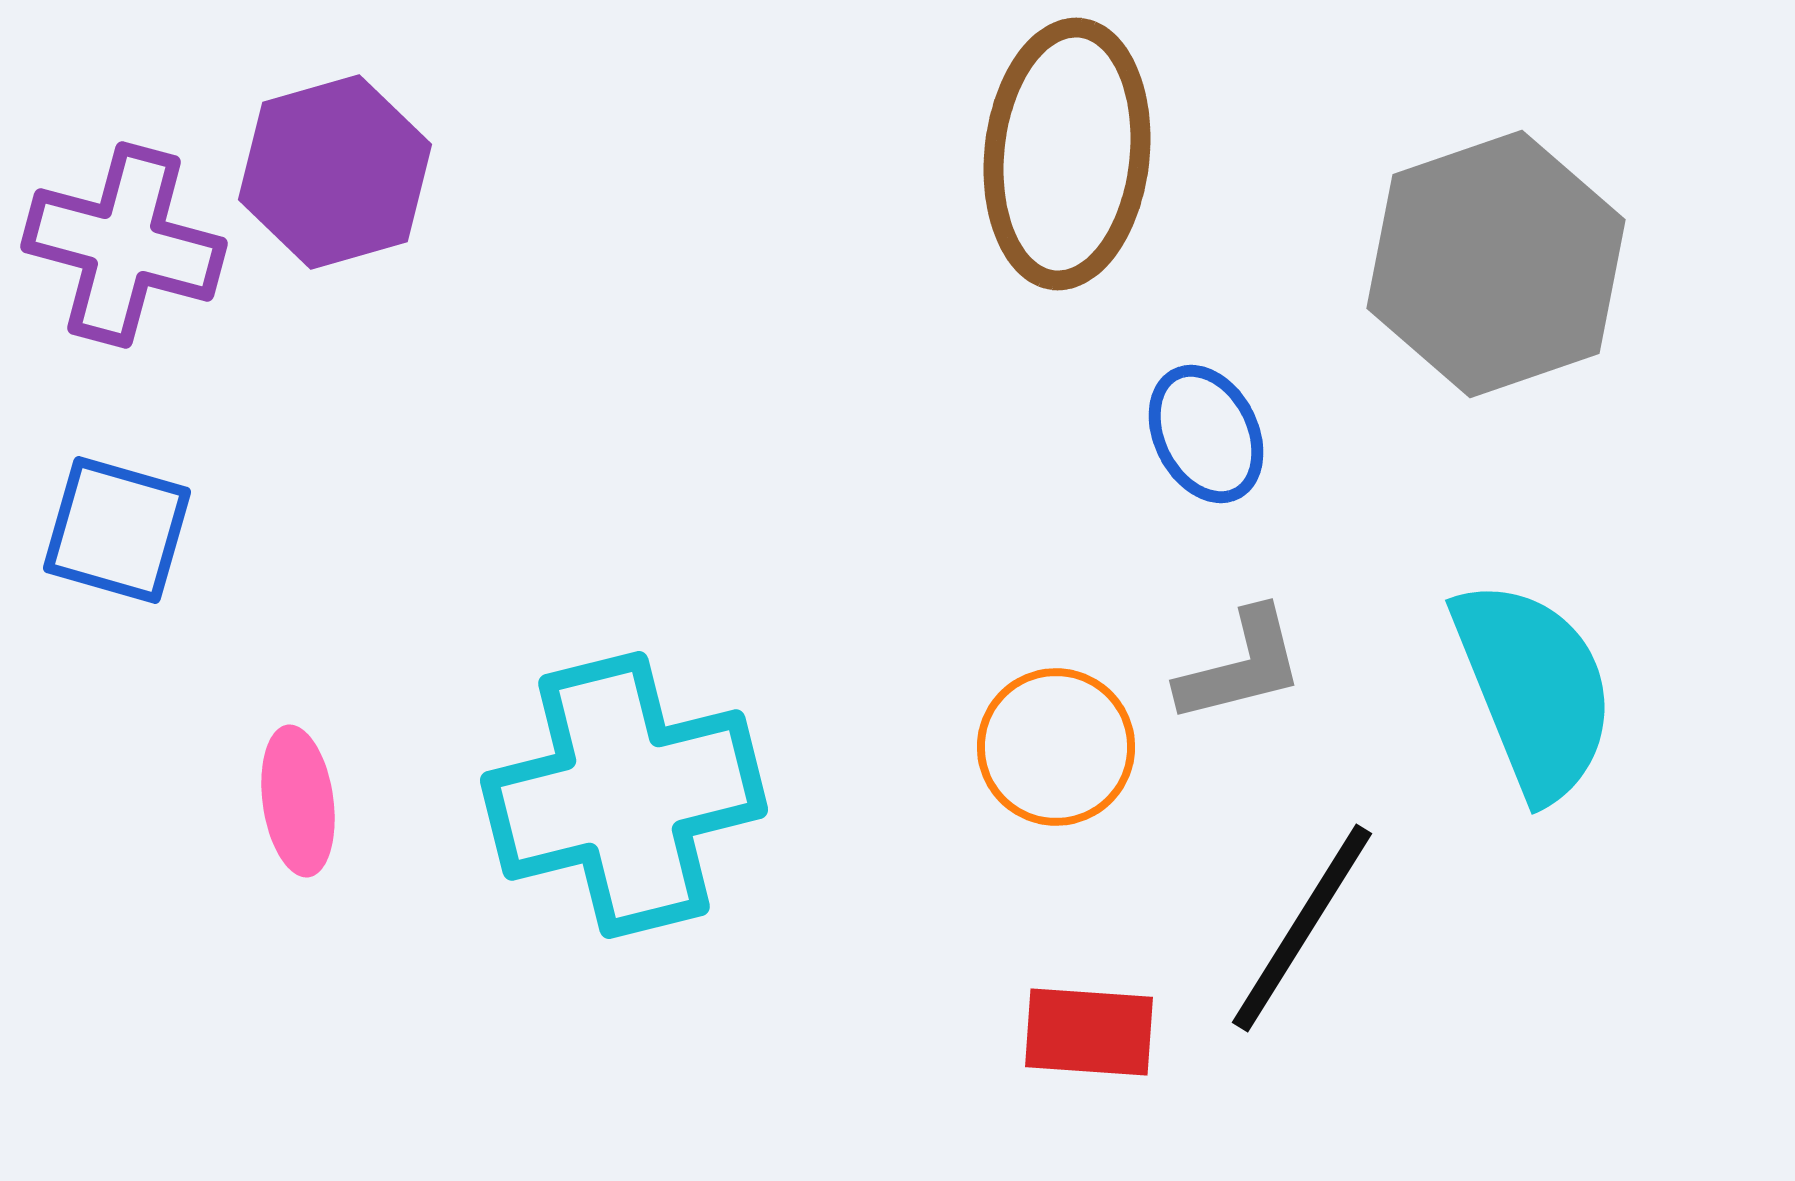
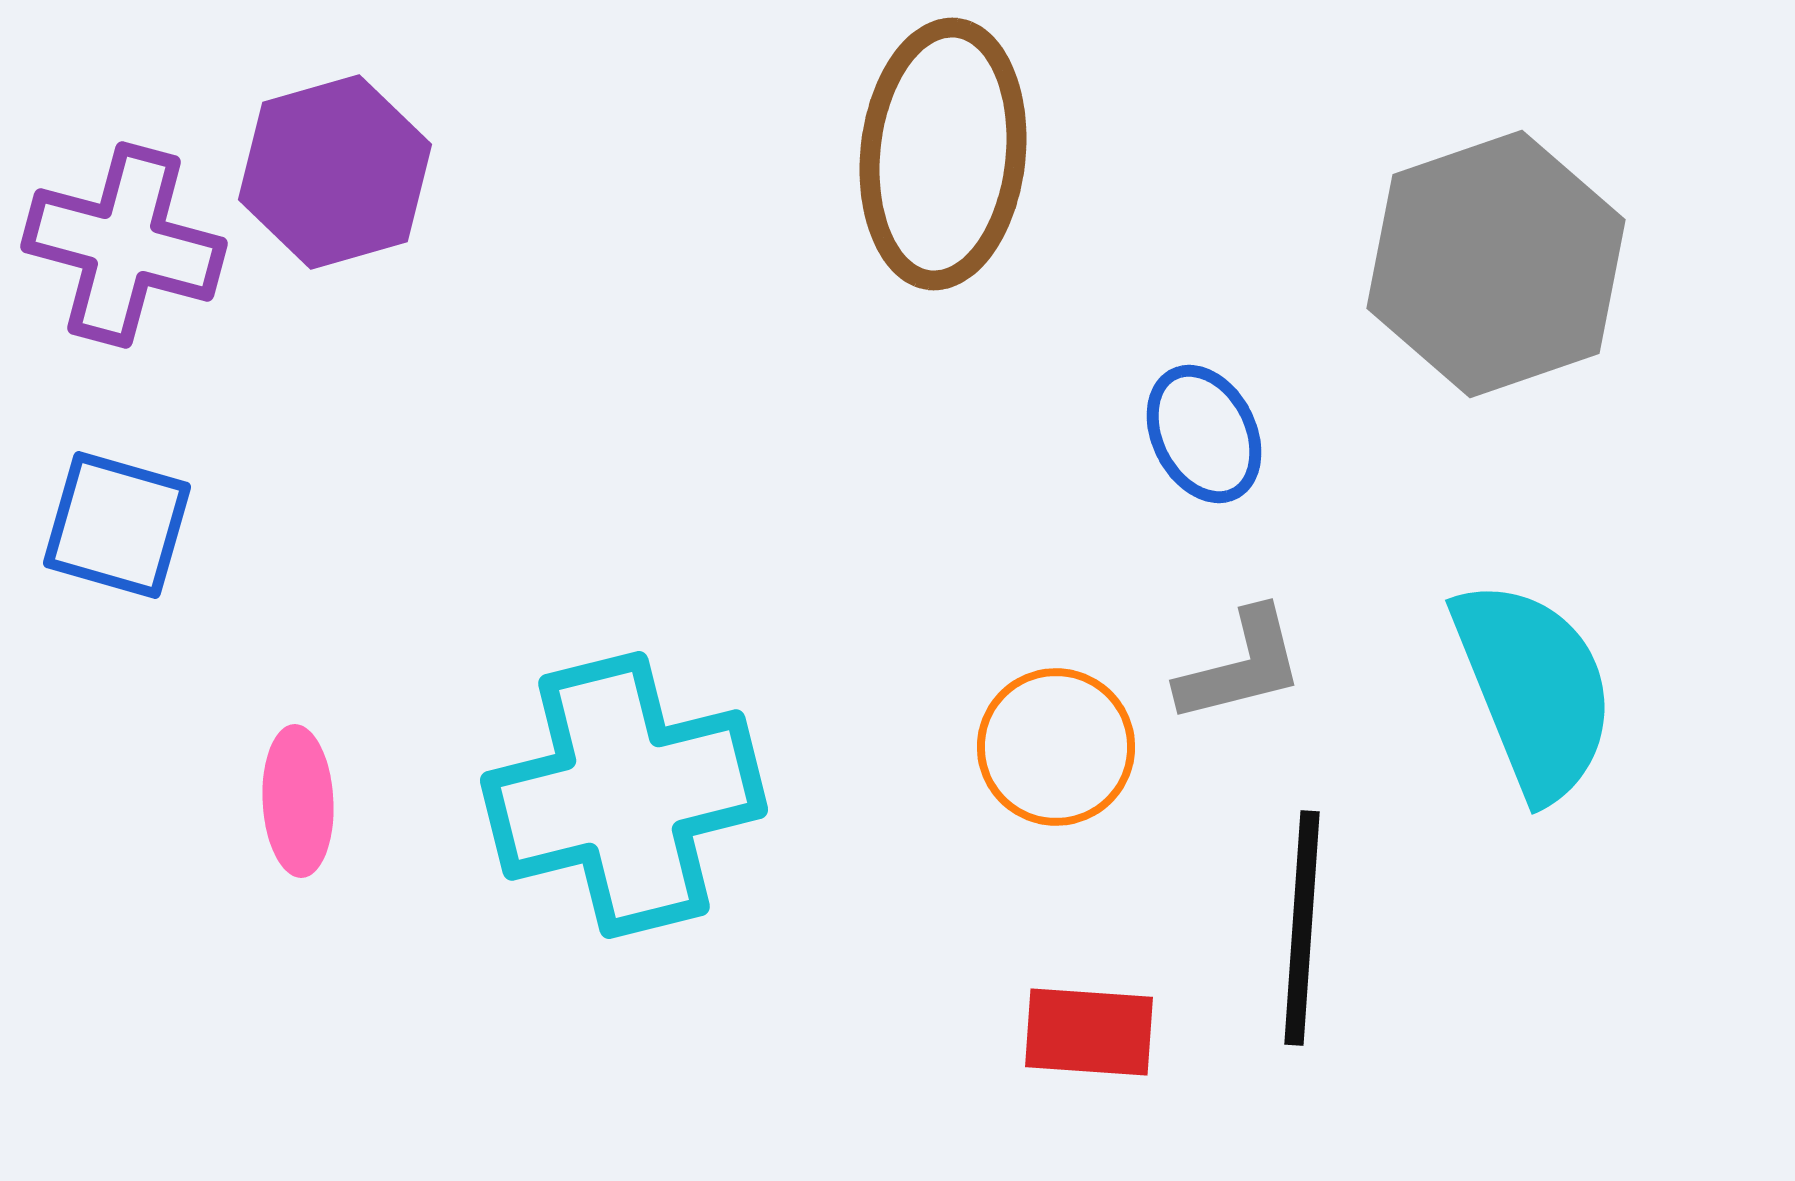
brown ellipse: moved 124 px left
blue ellipse: moved 2 px left
blue square: moved 5 px up
pink ellipse: rotated 5 degrees clockwise
black line: rotated 28 degrees counterclockwise
